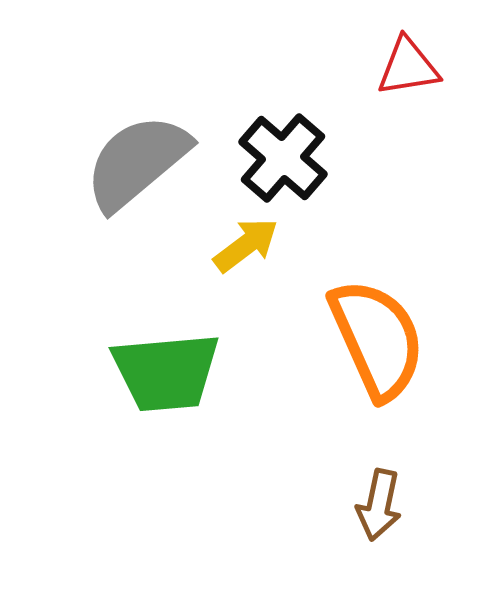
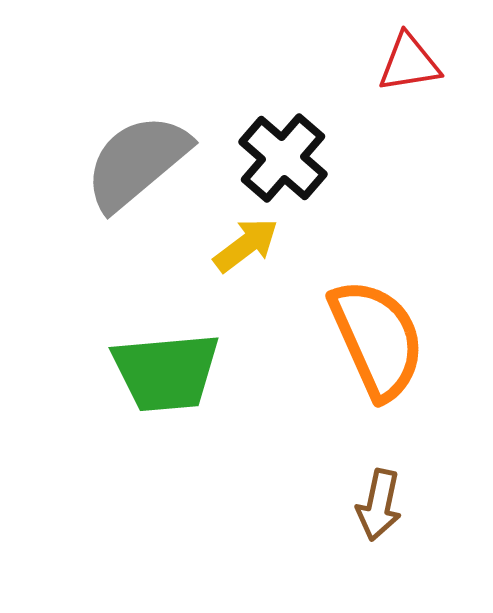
red triangle: moved 1 px right, 4 px up
